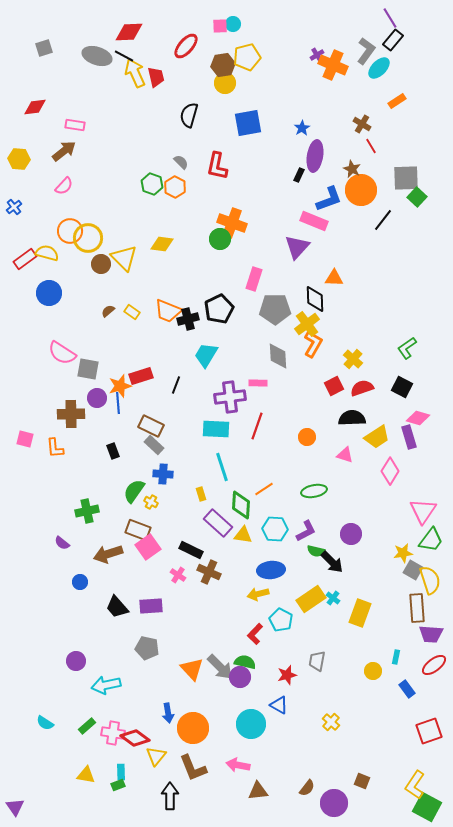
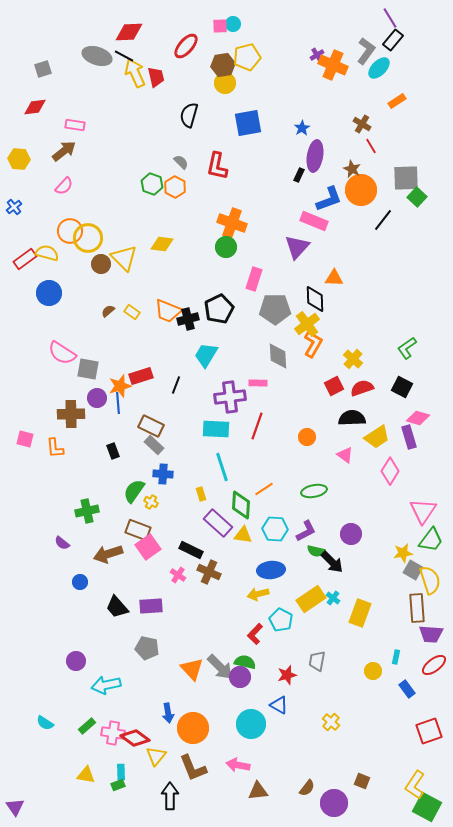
gray square at (44, 48): moved 1 px left, 21 px down
green circle at (220, 239): moved 6 px right, 8 px down
pink triangle at (345, 455): rotated 18 degrees clockwise
